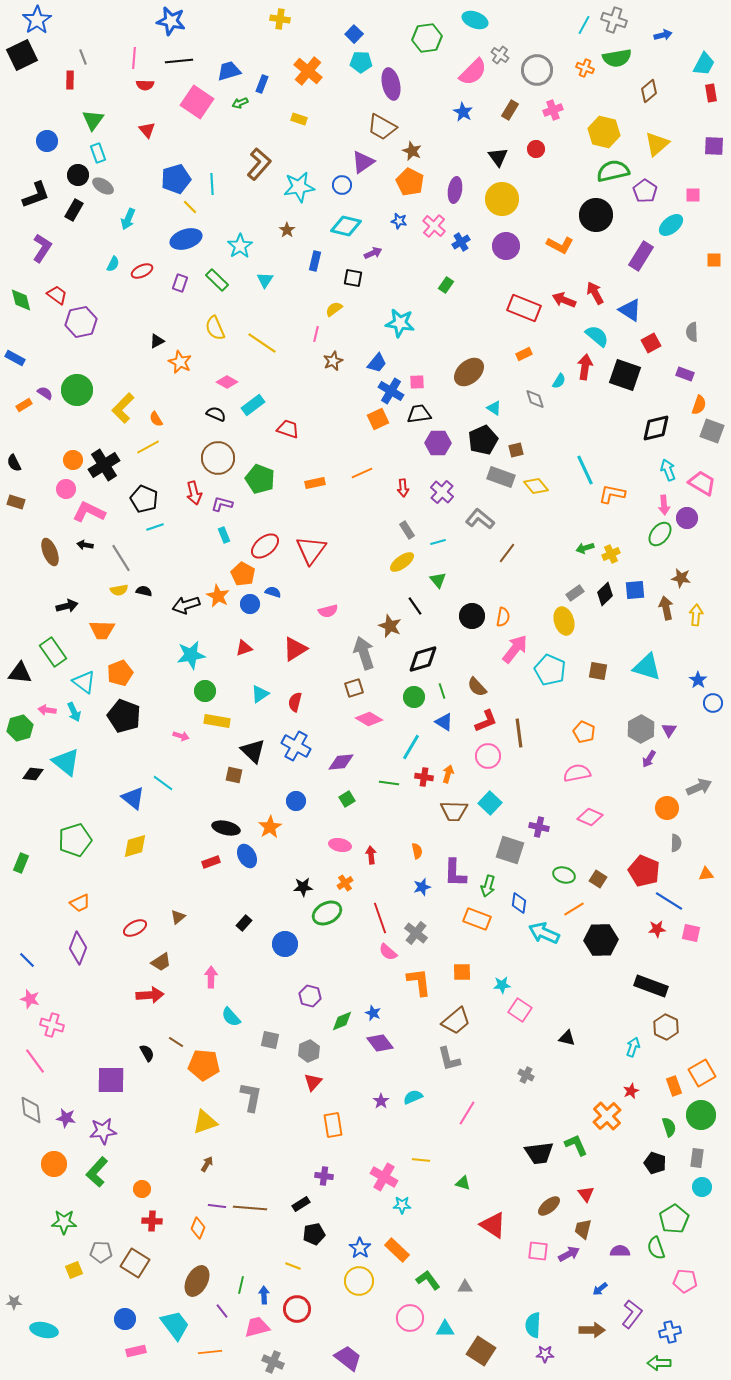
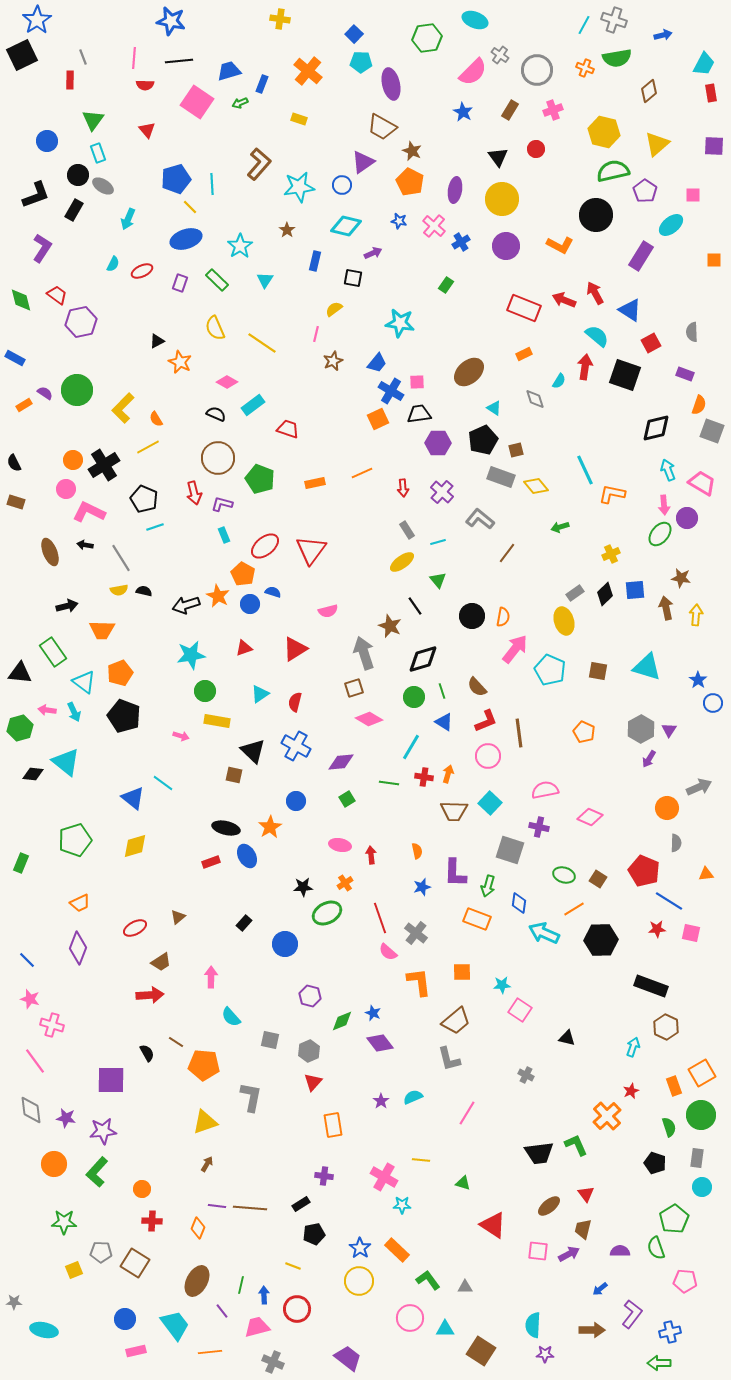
green arrow at (585, 548): moved 25 px left, 21 px up
pink semicircle at (577, 773): moved 32 px left, 17 px down
